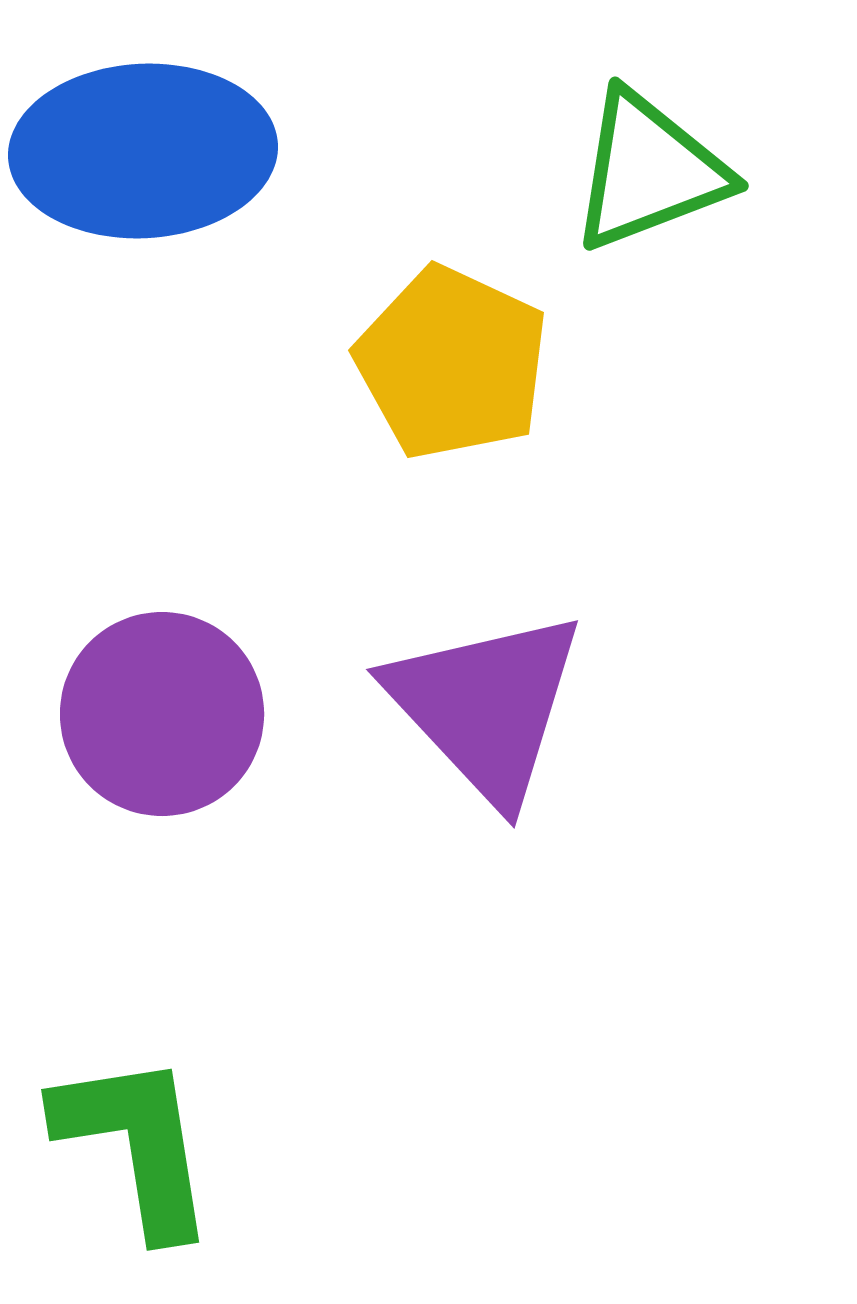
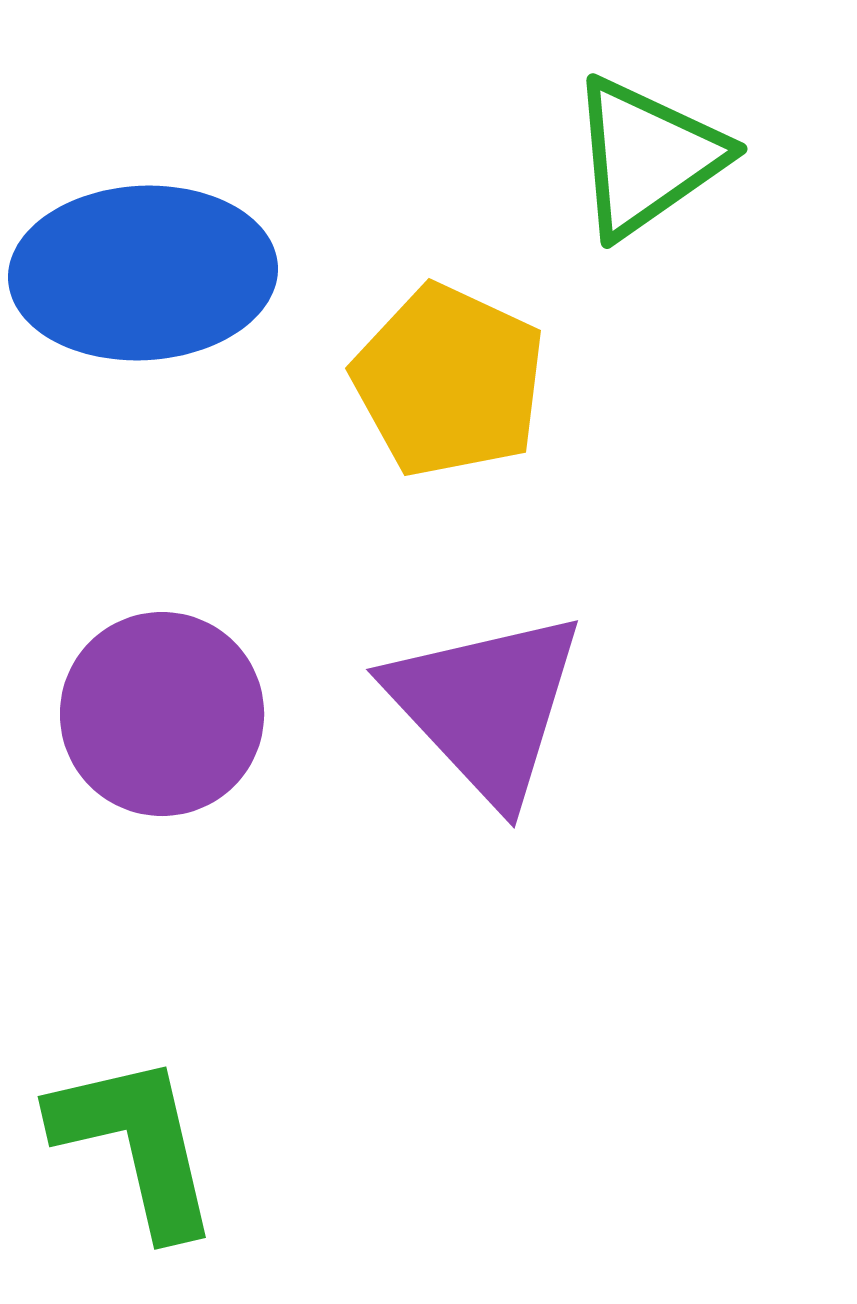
blue ellipse: moved 122 px down
green triangle: moved 2 px left, 14 px up; rotated 14 degrees counterclockwise
yellow pentagon: moved 3 px left, 18 px down
green L-shape: rotated 4 degrees counterclockwise
